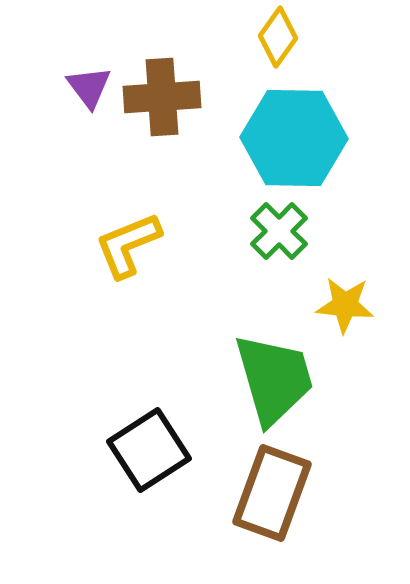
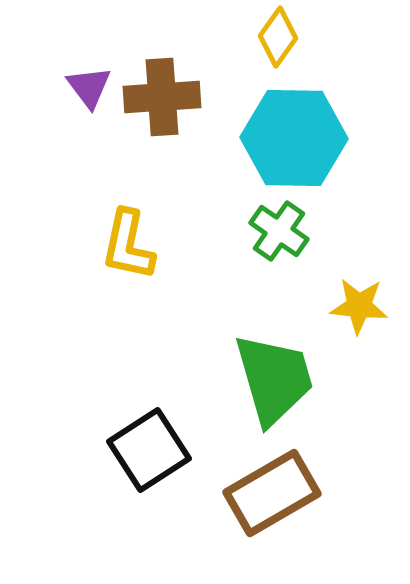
green cross: rotated 10 degrees counterclockwise
yellow L-shape: rotated 56 degrees counterclockwise
yellow star: moved 14 px right, 1 px down
brown rectangle: rotated 40 degrees clockwise
